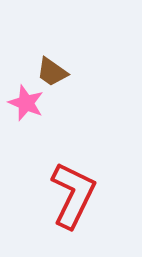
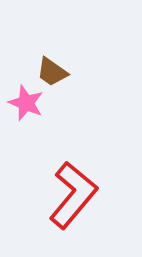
red L-shape: rotated 14 degrees clockwise
